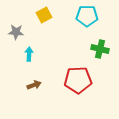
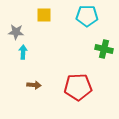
yellow square: rotated 28 degrees clockwise
green cross: moved 4 px right
cyan arrow: moved 6 px left, 2 px up
red pentagon: moved 7 px down
brown arrow: rotated 24 degrees clockwise
